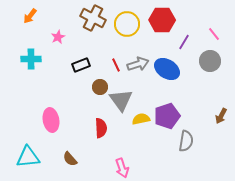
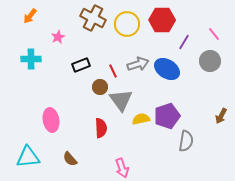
red line: moved 3 px left, 6 px down
